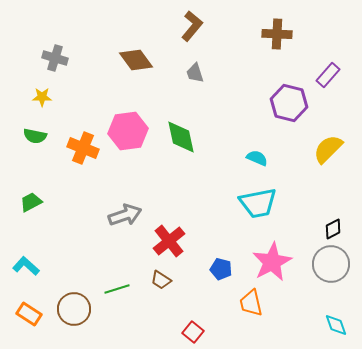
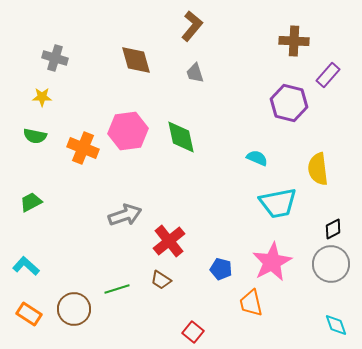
brown cross: moved 17 px right, 7 px down
brown diamond: rotated 20 degrees clockwise
yellow semicircle: moved 10 px left, 20 px down; rotated 52 degrees counterclockwise
cyan trapezoid: moved 20 px right
